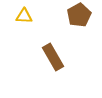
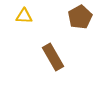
brown pentagon: moved 1 px right, 2 px down
